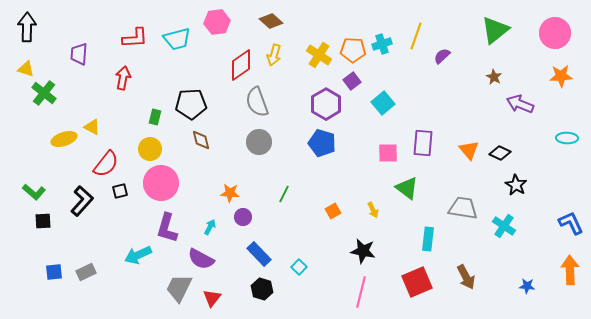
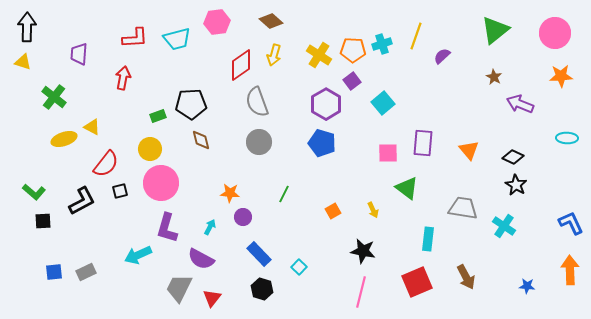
yellow triangle at (26, 69): moved 3 px left, 7 px up
green cross at (44, 93): moved 10 px right, 4 px down
green rectangle at (155, 117): moved 3 px right, 1 px up; rotated 56 degrees clockwise
black diamond at (500, 153): moved 13 px right, 4 px down
black L-shape at (82, 201): rotated 20 degrees clockwise
